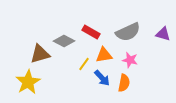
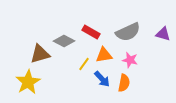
blue arrow: moved 1 px down
